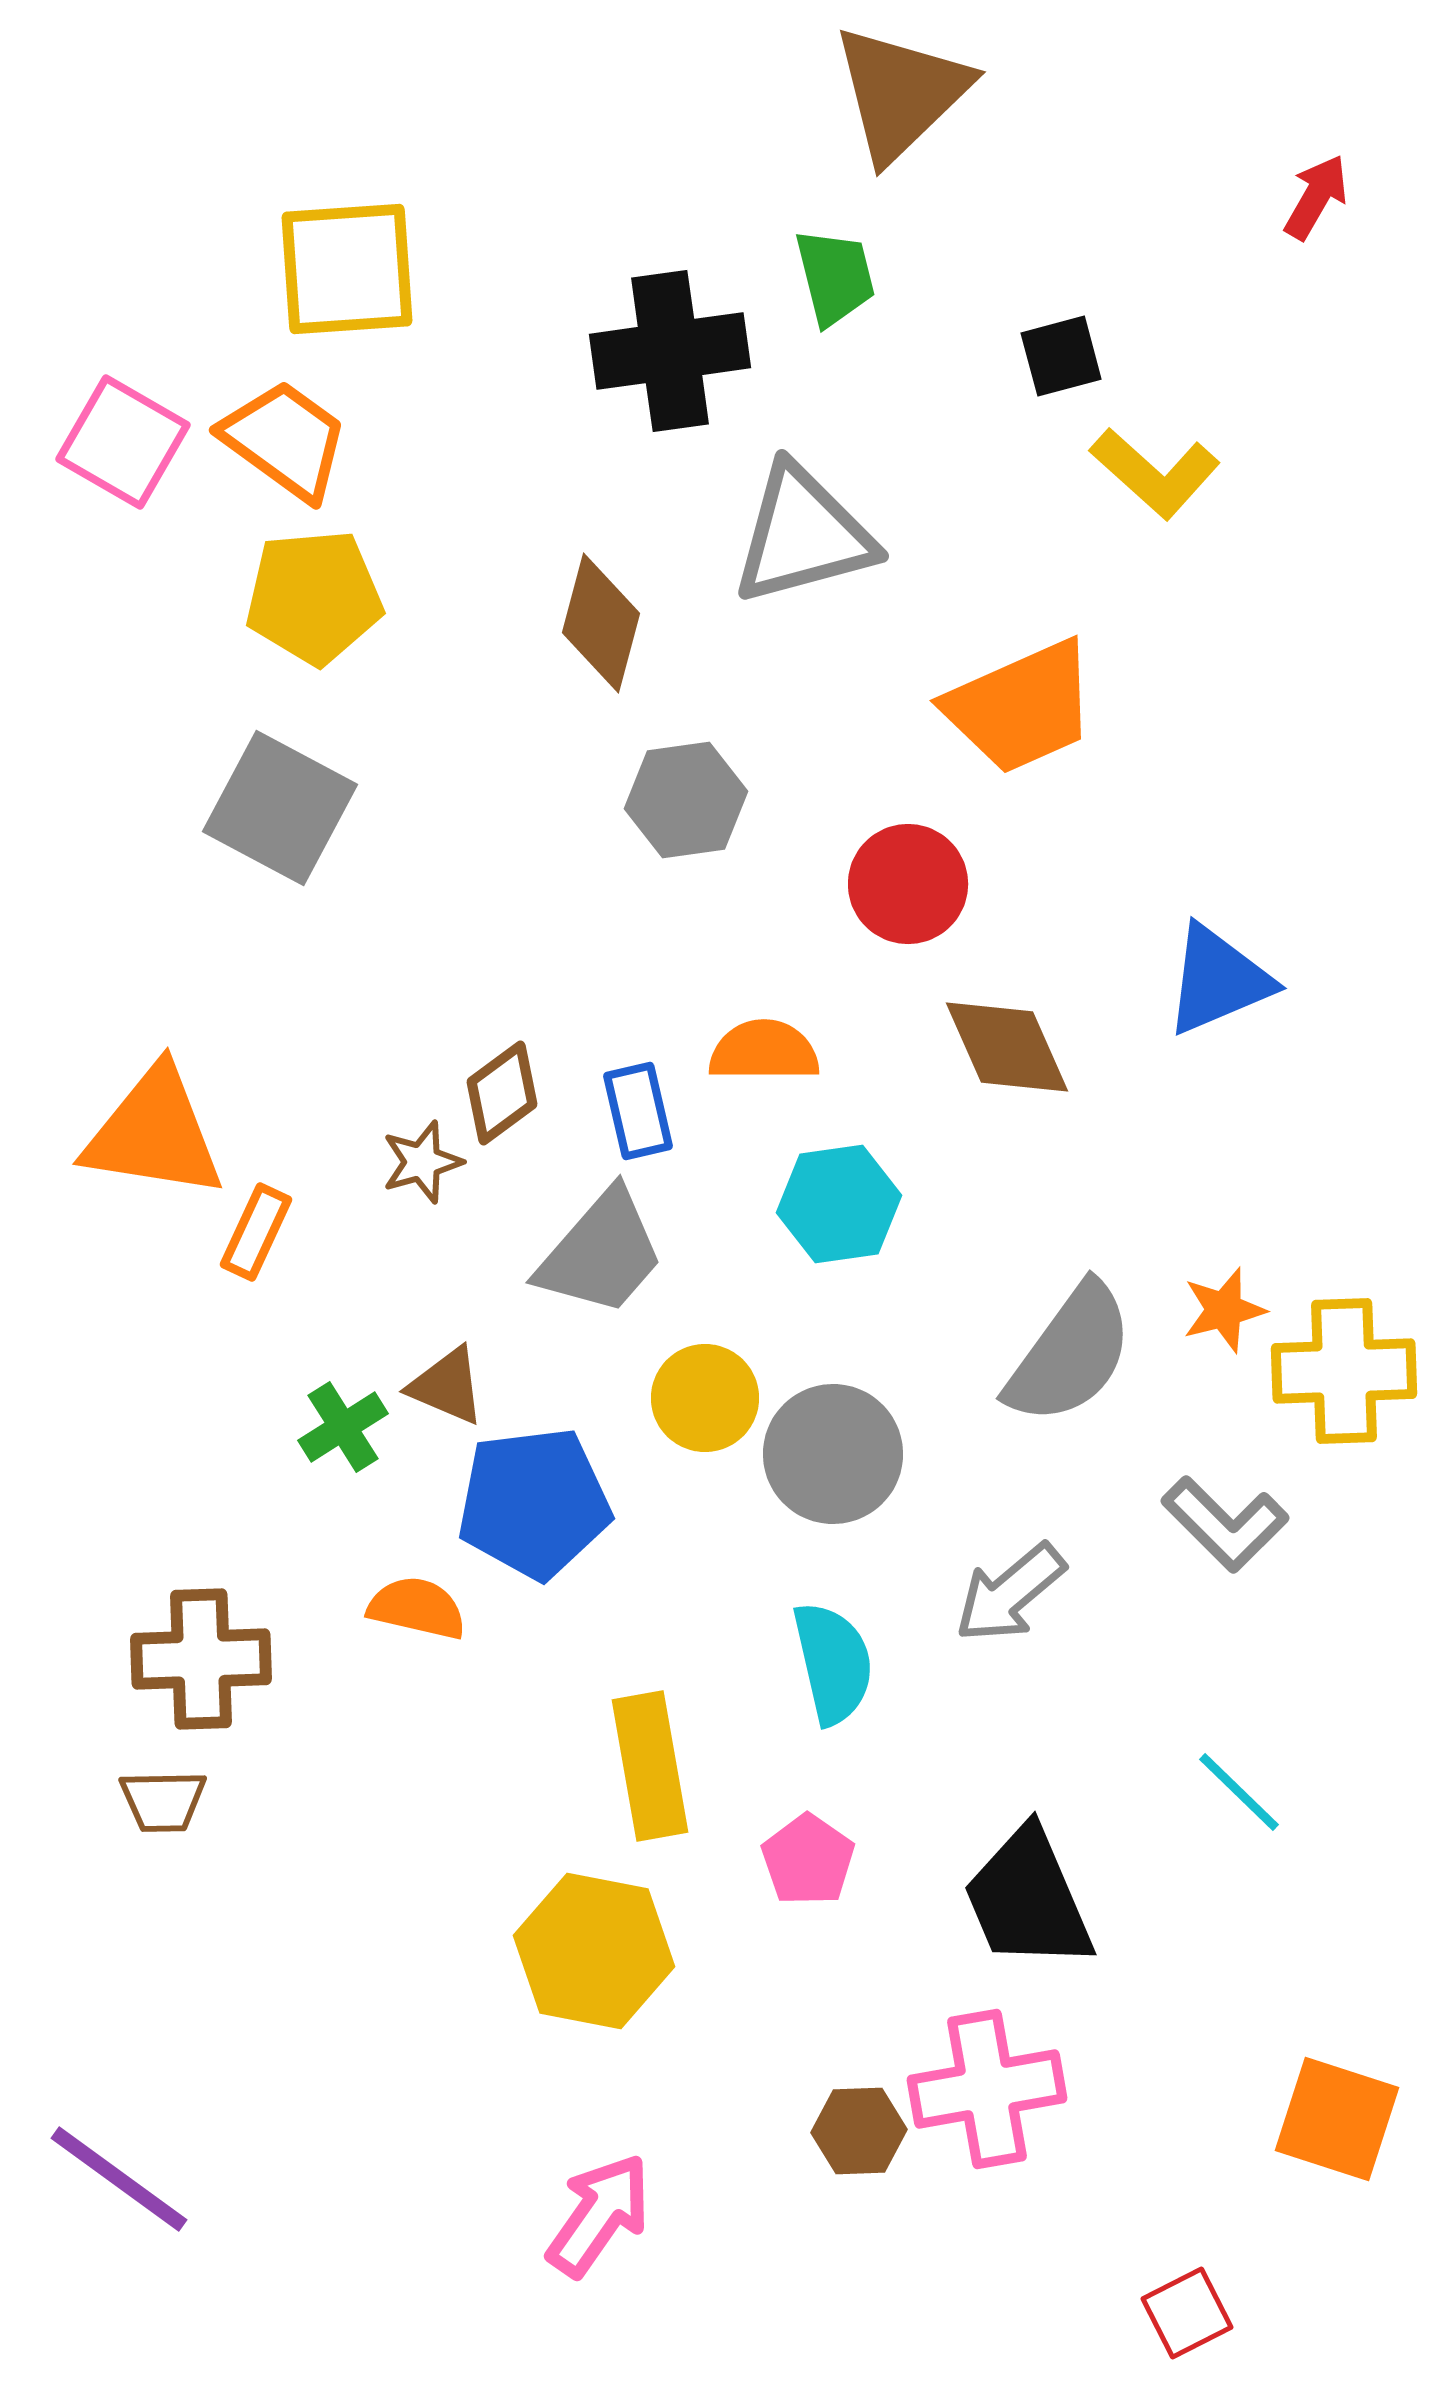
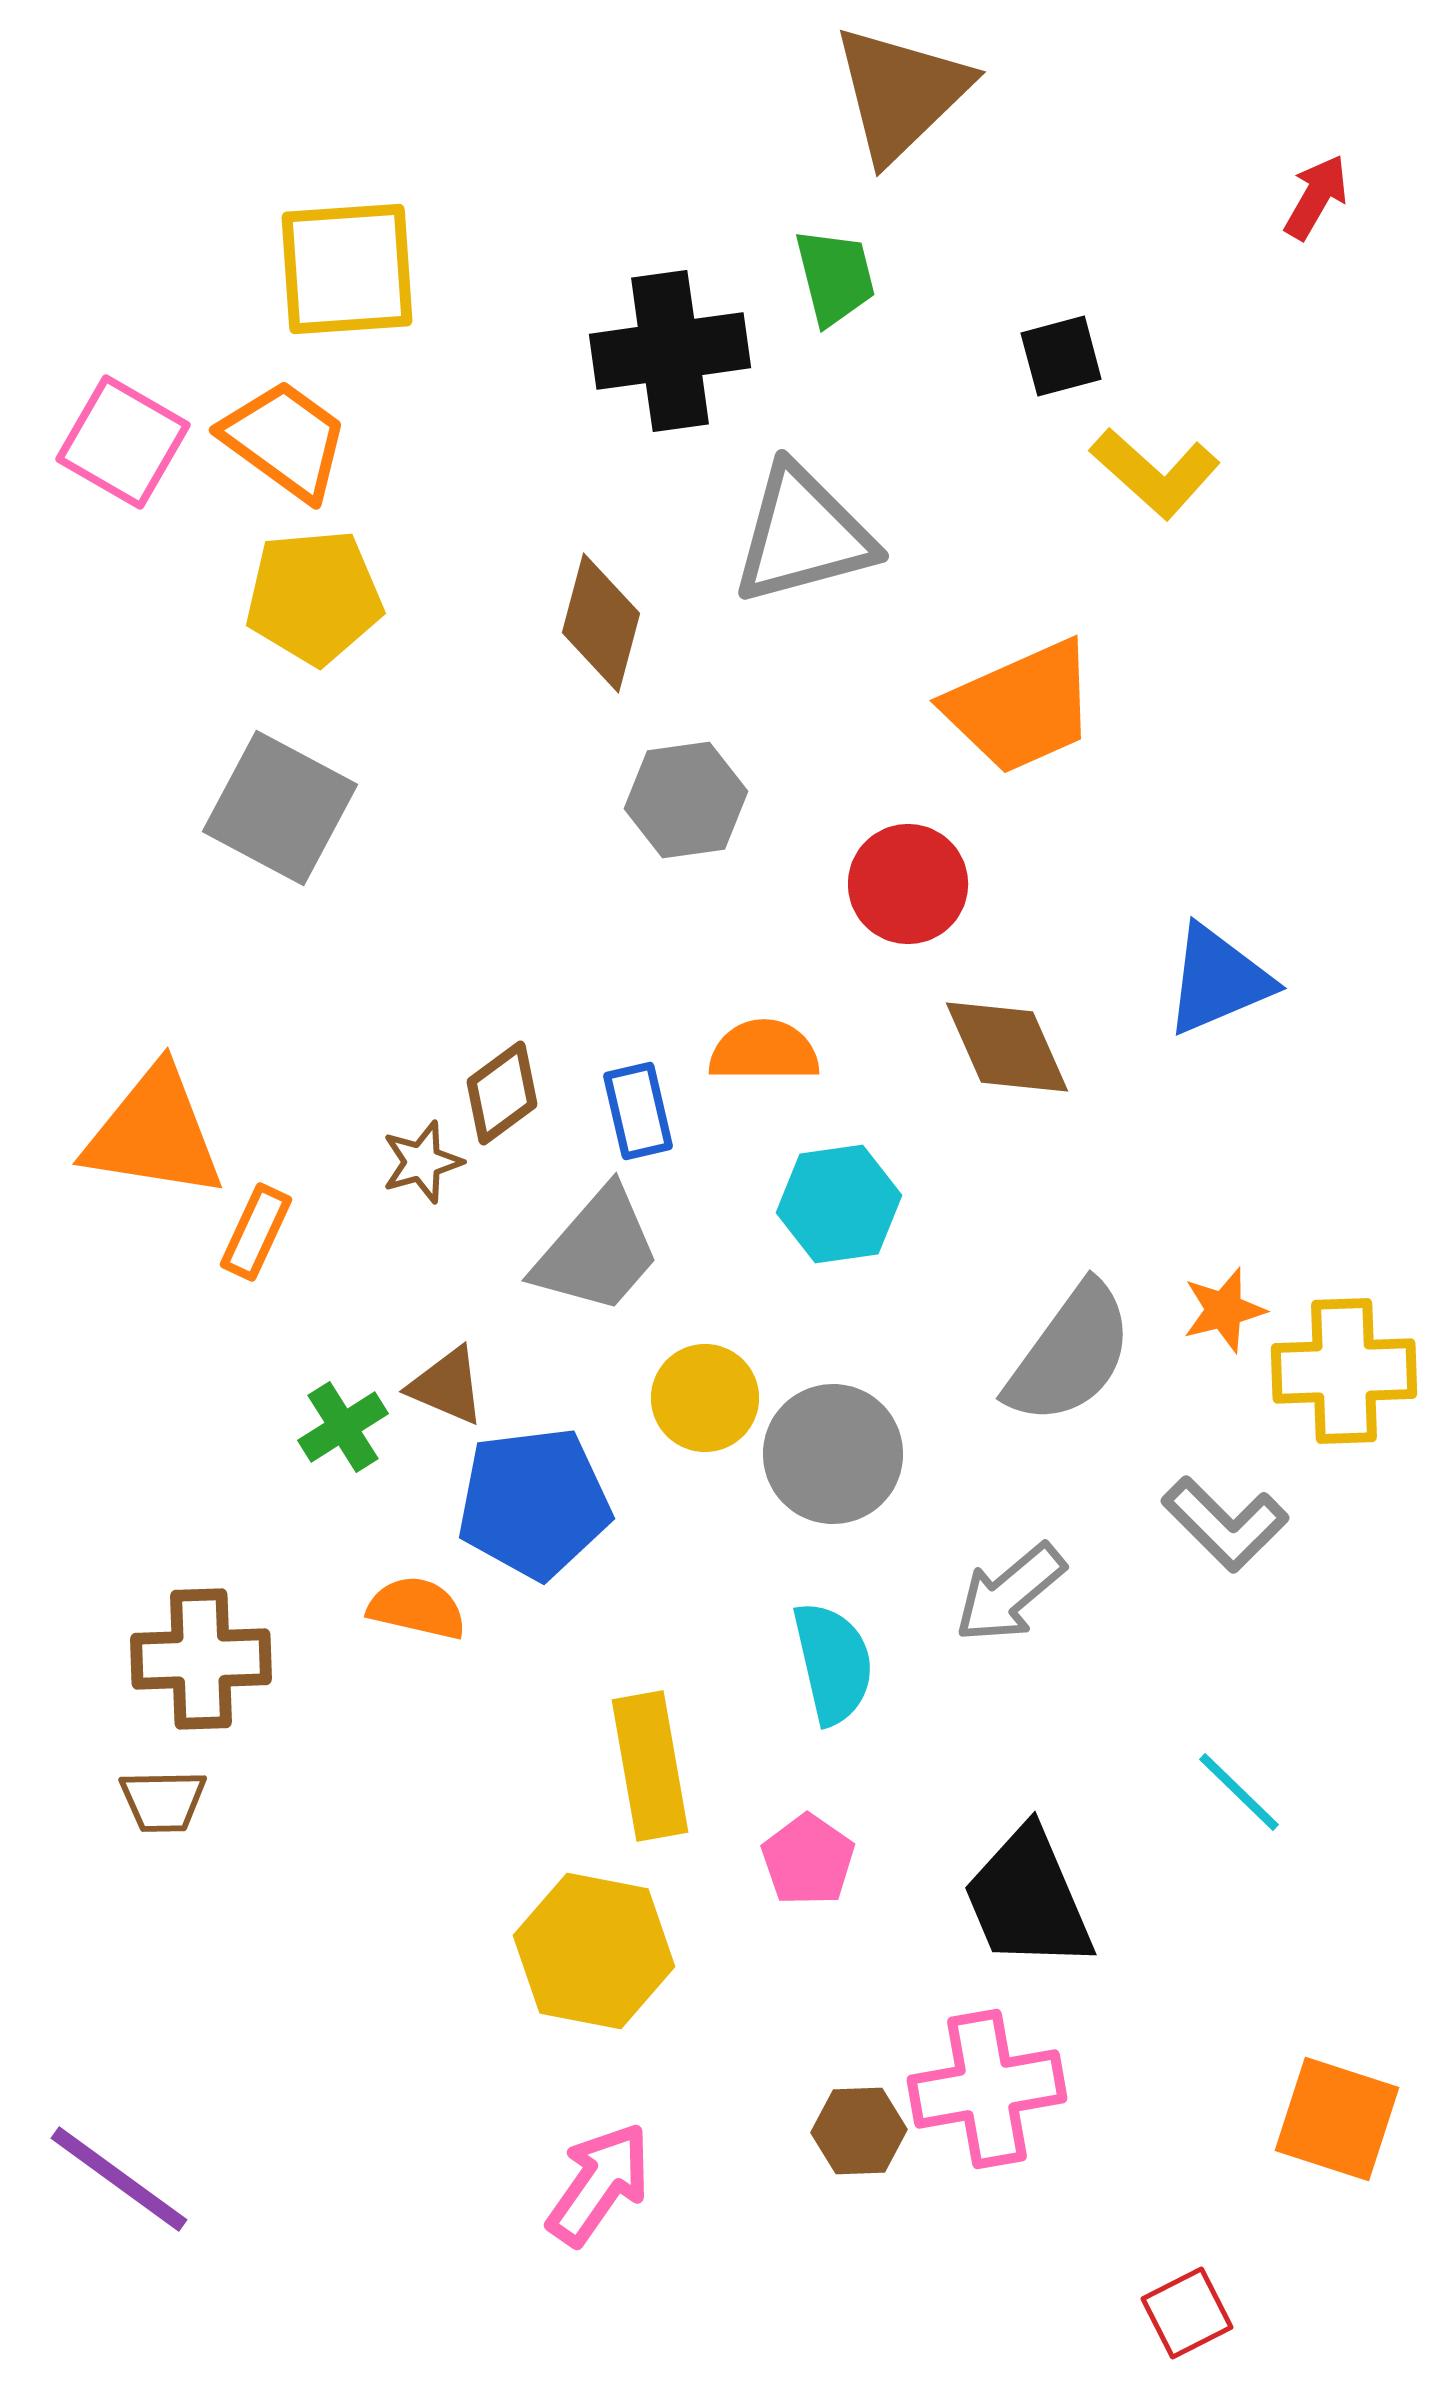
gray trapezoid at (601, 1253): moved 4 px left, 2 px up
pink arrow at (599, 2215): moved 31 px up
